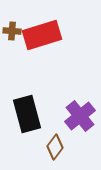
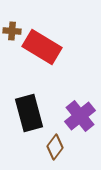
red rectangle: moved 12 px down; rotated 48 degrees clockwise
black rectangle: moved 2 px right, 1 px up
